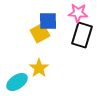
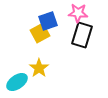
blue square: rotated 18 degrees counterclockwise
